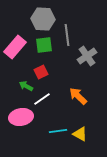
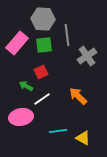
pink rectangle: moved 2 px right, 4 px up
yellow triangle: moved 3 px right, 4 px down
